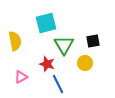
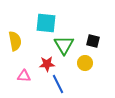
cyan square: rotated 20 degrees clockwise
black square: rotated 24 degrees clockwise
red star: rotated 21 degrees counterclockwise
pink triangle: moved 3 px right, 1 px up; rotated 32 degrees clockwise
